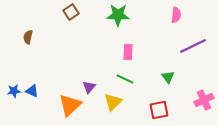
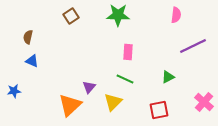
brown square: moved 4 px down
green triangle: rotated 40 degrees clockwise
blue triangle: moved 30 px up
pink cross: moved 2 px down; rotated 24 degrees counterclockwise
